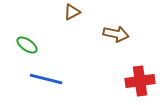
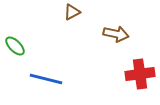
green ellipse: moved 12 px left, 1 px down; rotated 10 degrees clockwise
red cross: moved 7 px up
